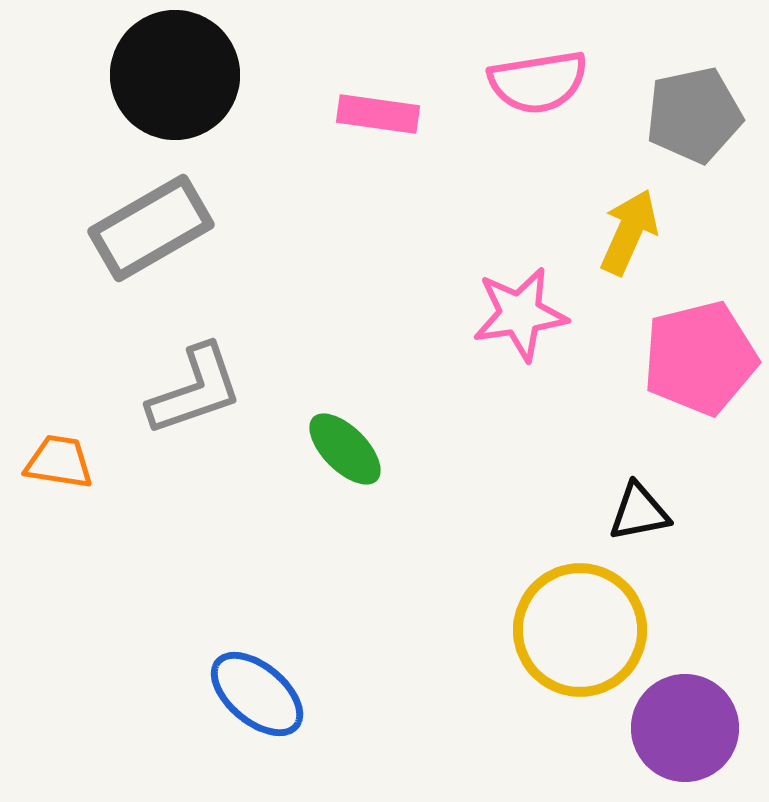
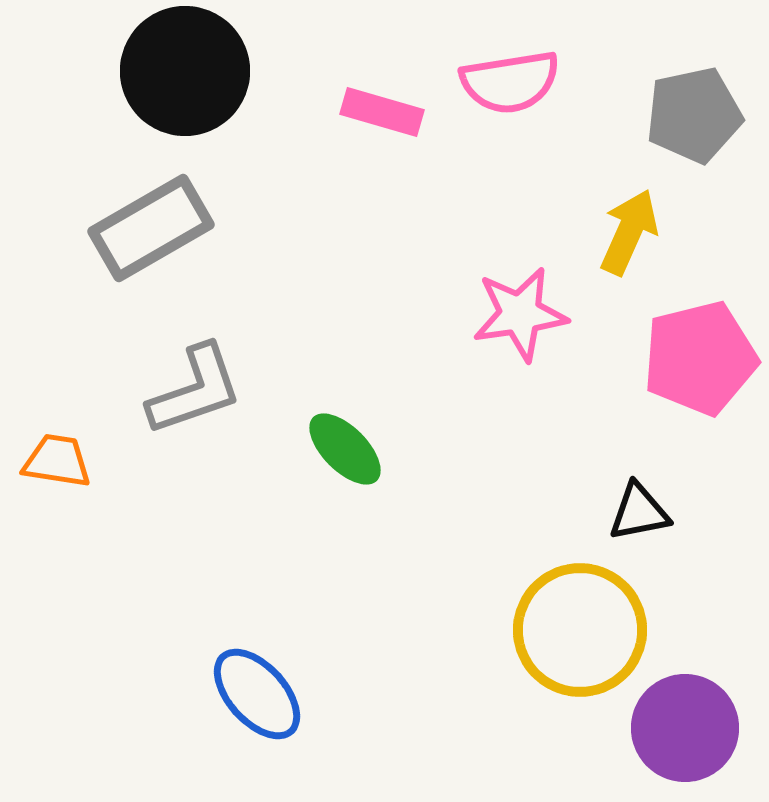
black circle: moved 10 px right, 4 px up
pink semicircle: moved 28 px left
pink rectangle: moved 4 px right, 2 px up; rotated 8 degrees clockwise
orange trapezoid: moved 2 px left, 1 px up
blue ellipse: rotated 8 degrees clockwise
